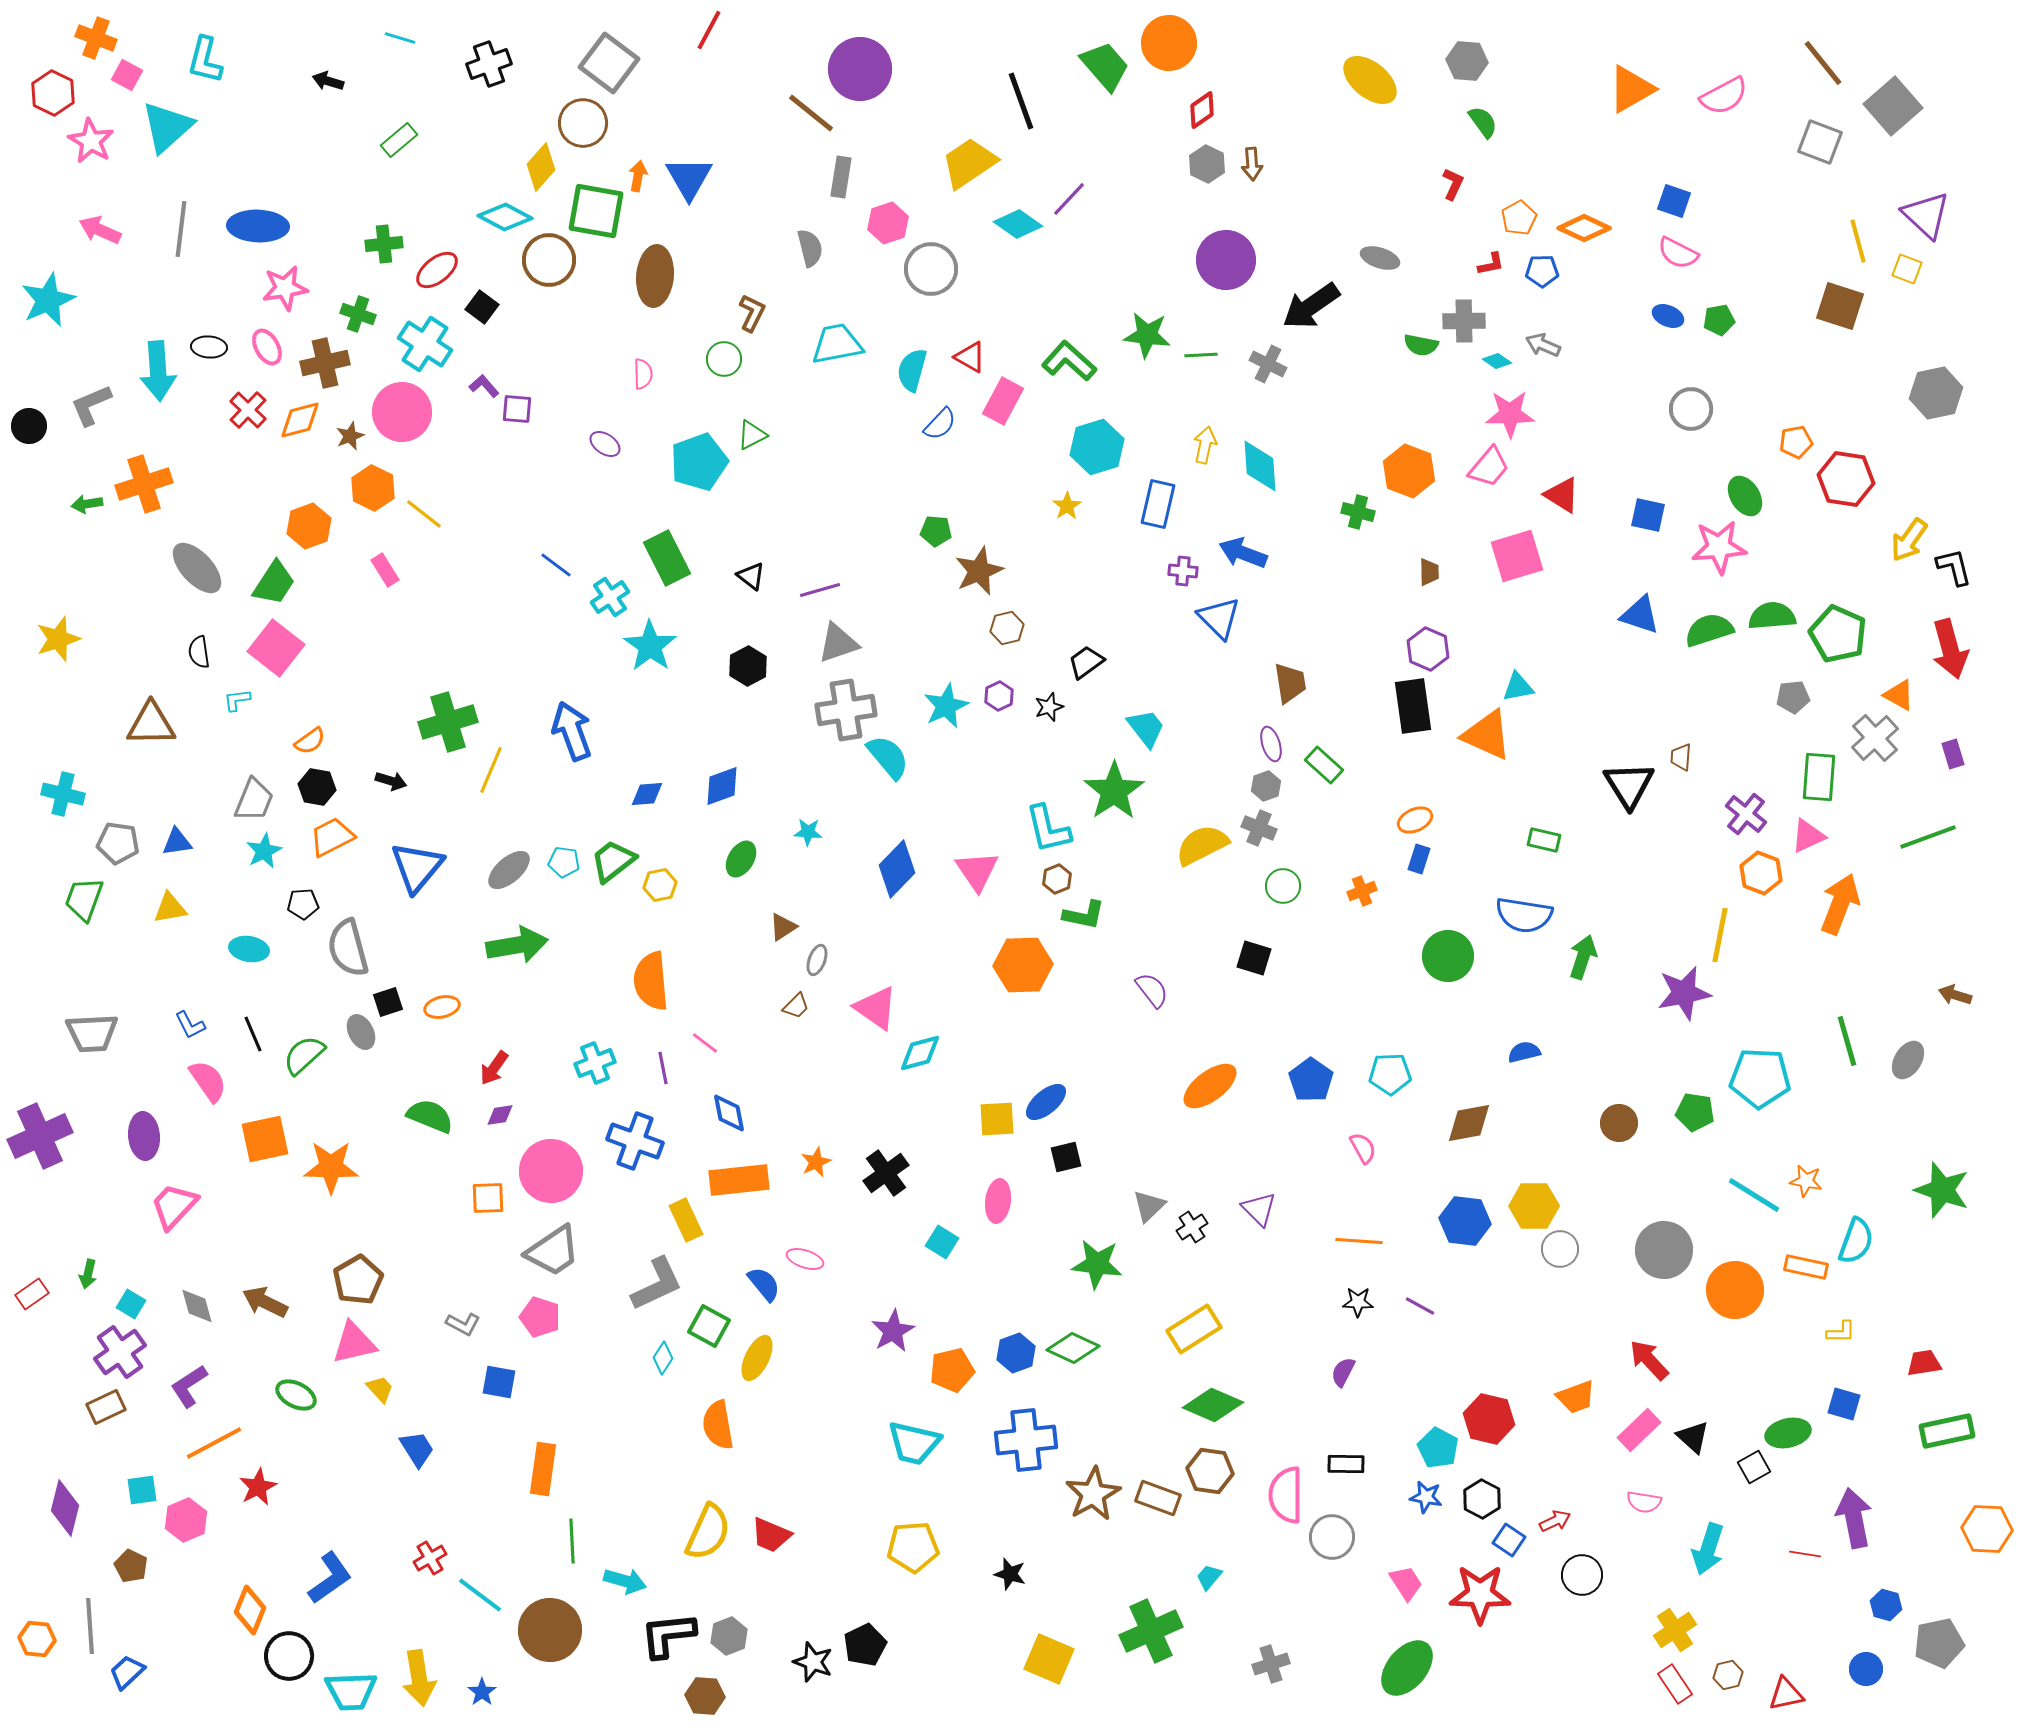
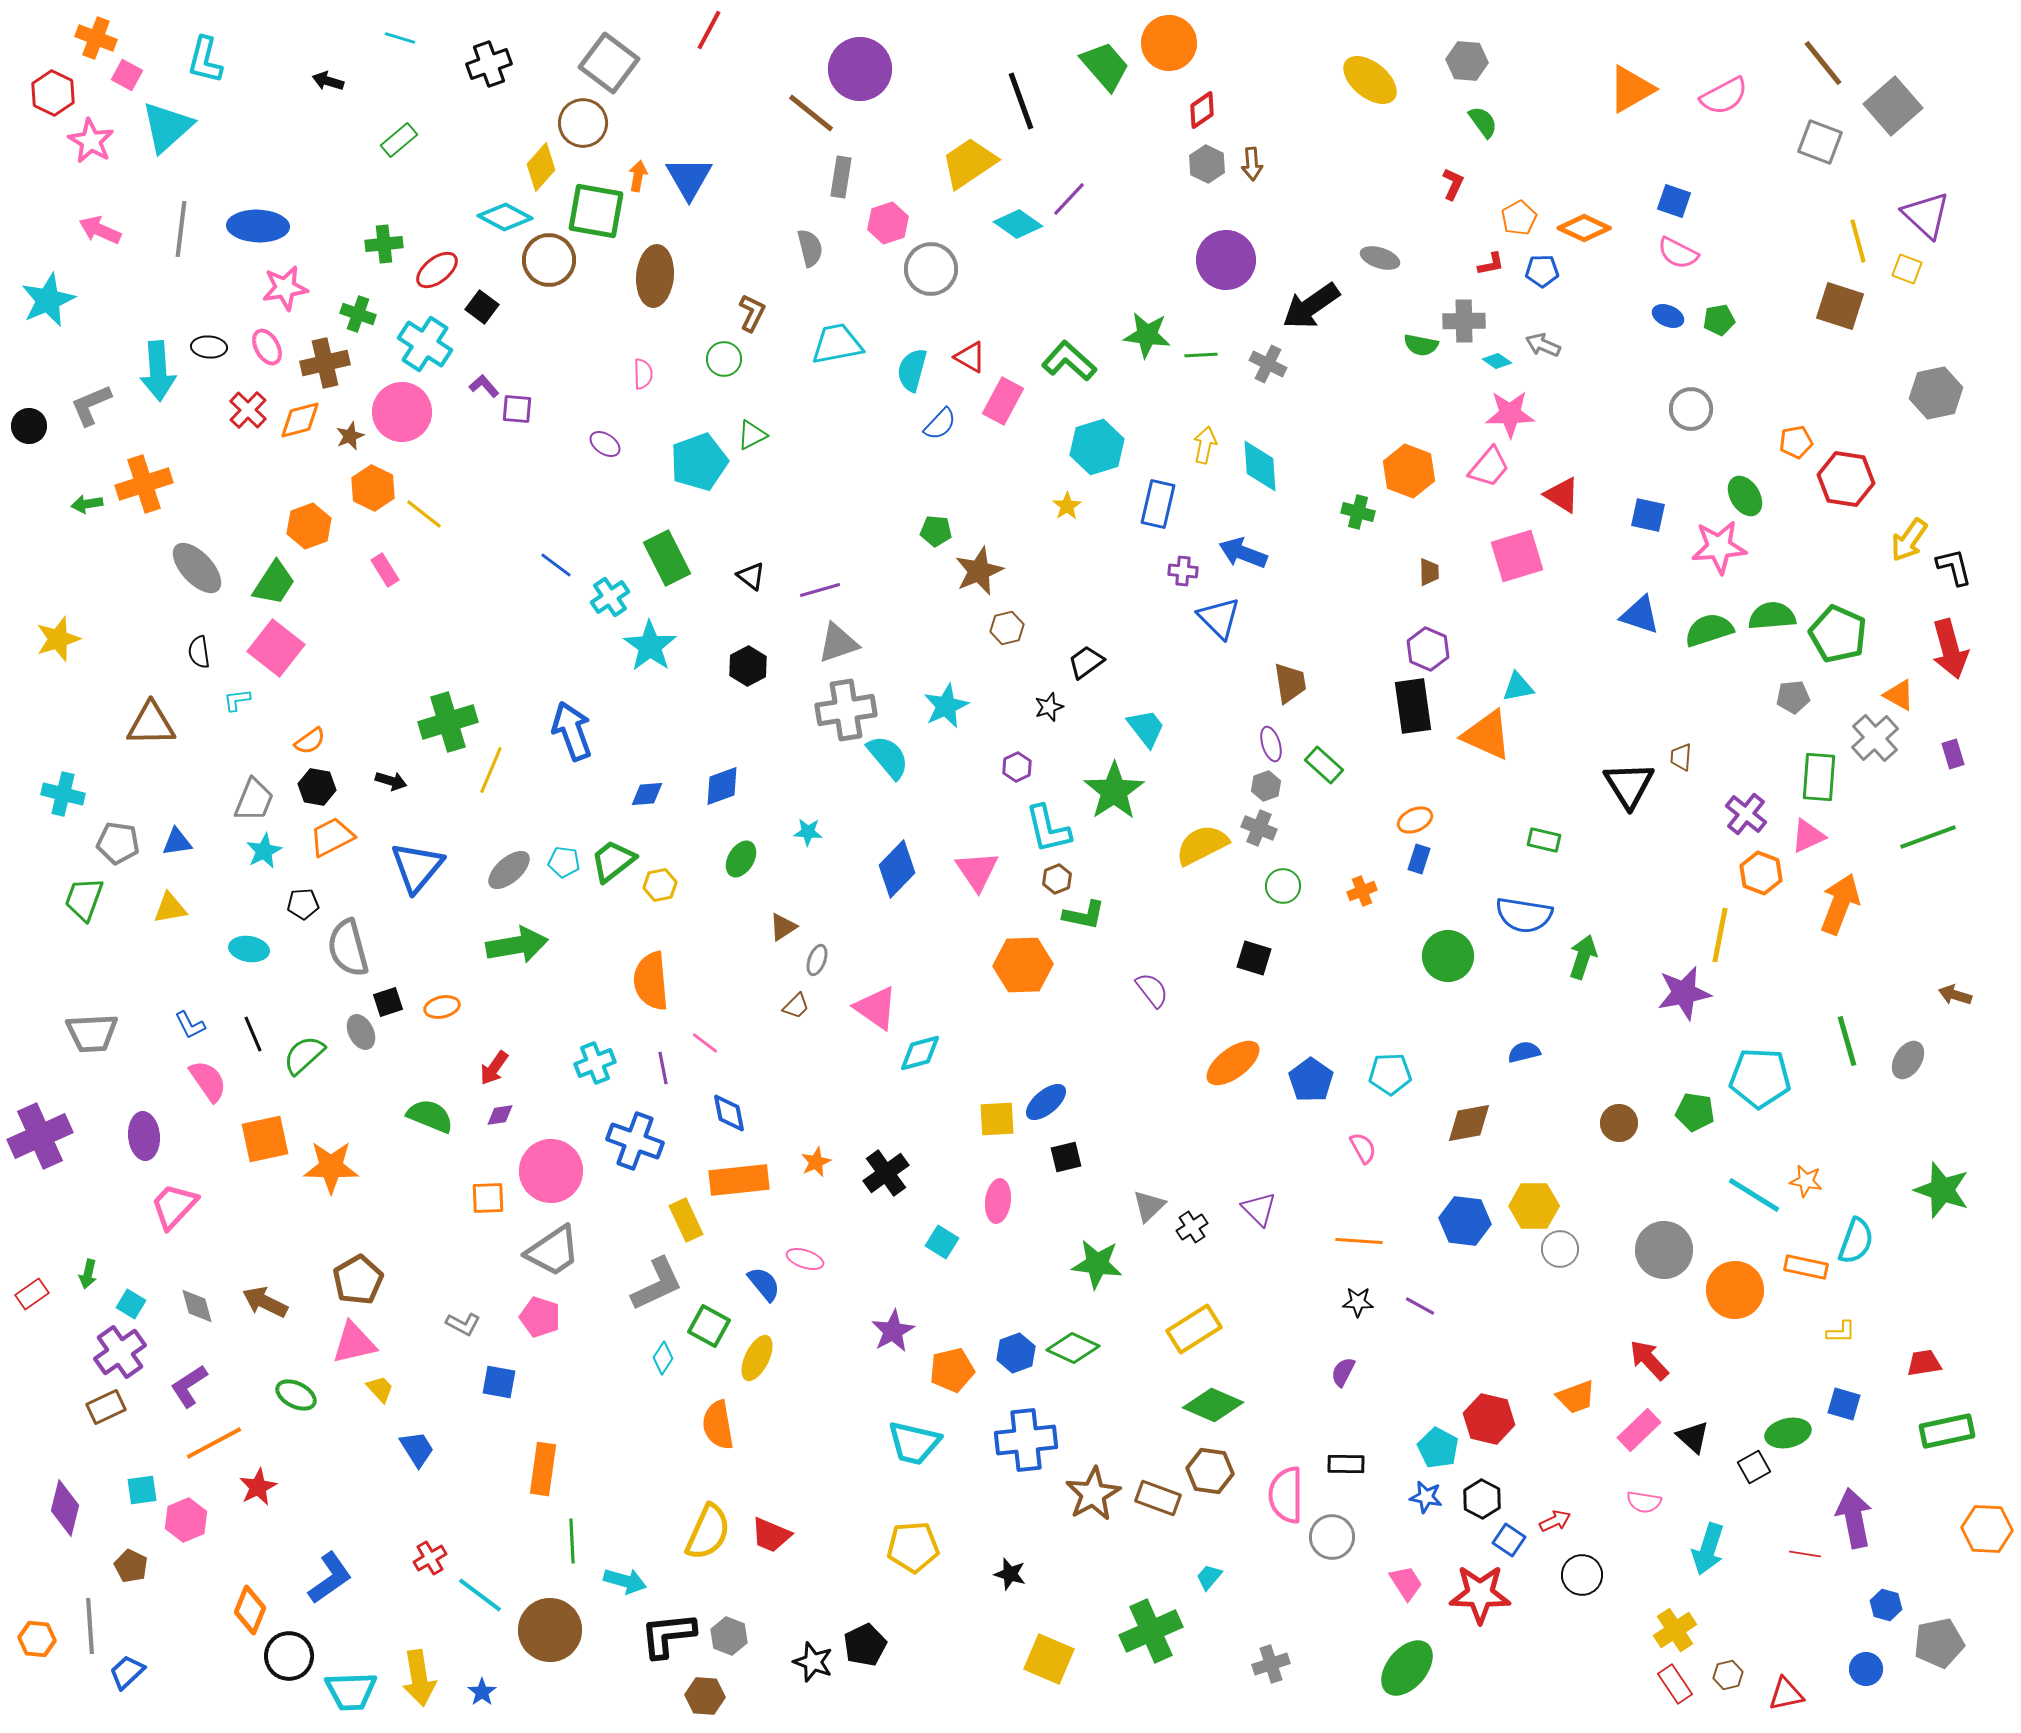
purple hexagon at (999, 696): moved 18 px right, 71 px down
orange ellipse at (1210, 1086): moved 23 px right, 23 px up
gray hexagon at (729, 1636): rotated 18 degrees counterclockwise
